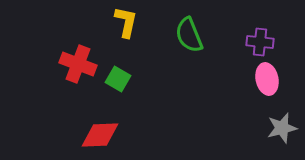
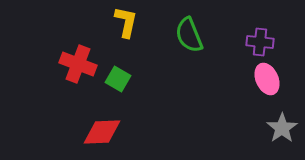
pink ellipse: rotated 12 degrees counterclockwise
gray star: rotated 20 degrees counterclockwise
red diamond: moved 2 px right, 3 px up
